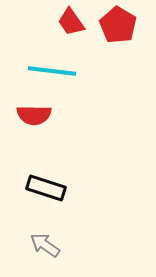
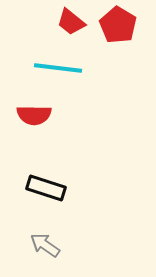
red trapezoid: rotated 16 degrees counterclockwise
cyan line: moved 6 px right, 3 px up
